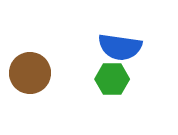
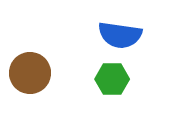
blue semicircle: moved 12 px up
